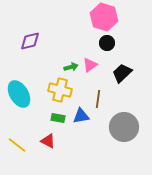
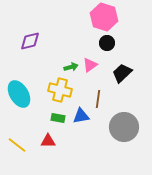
red triangle: rotated 28 degrees counterclockwise
